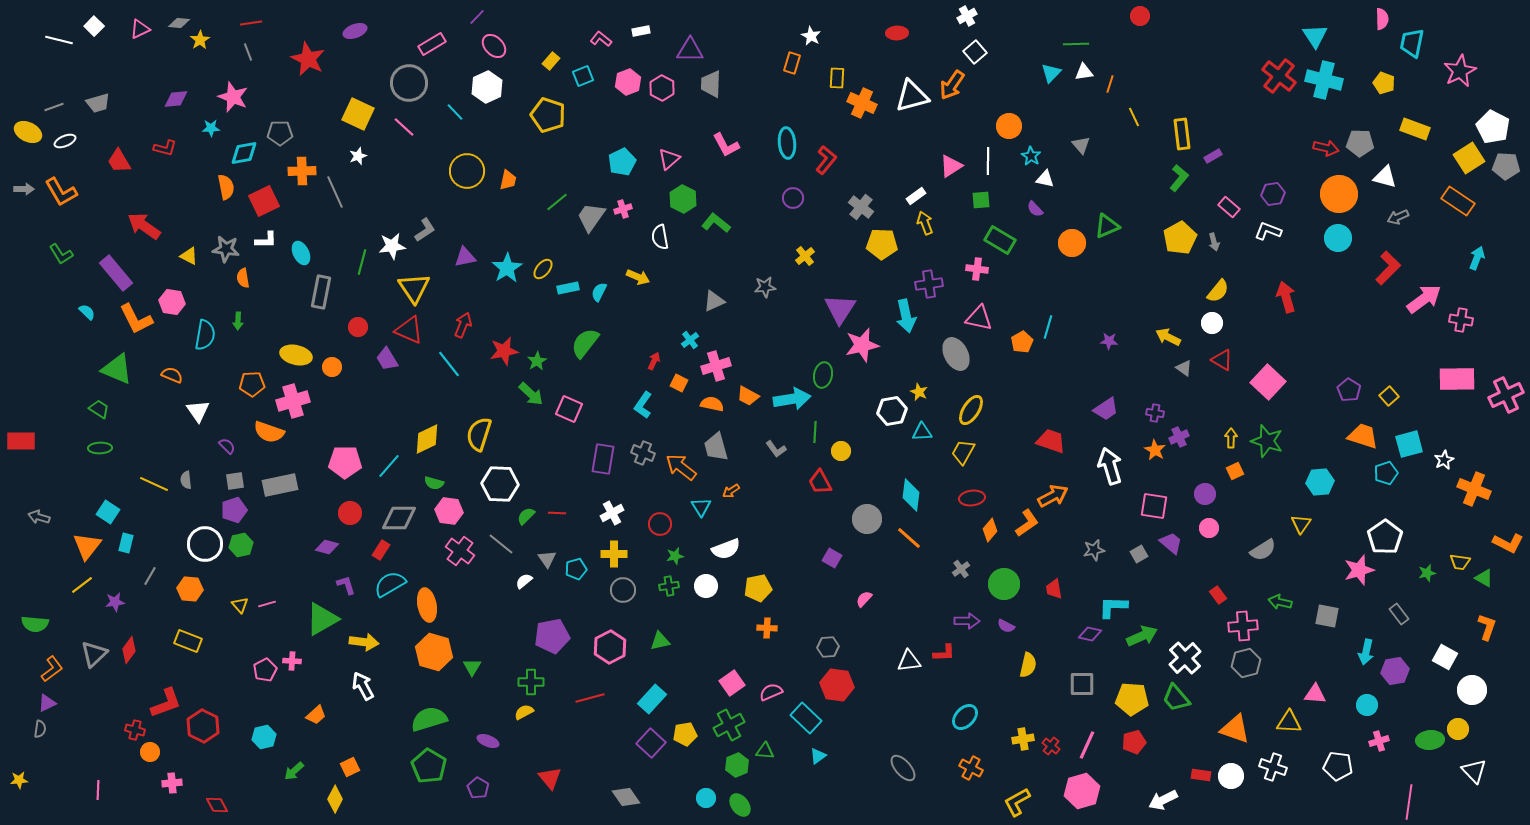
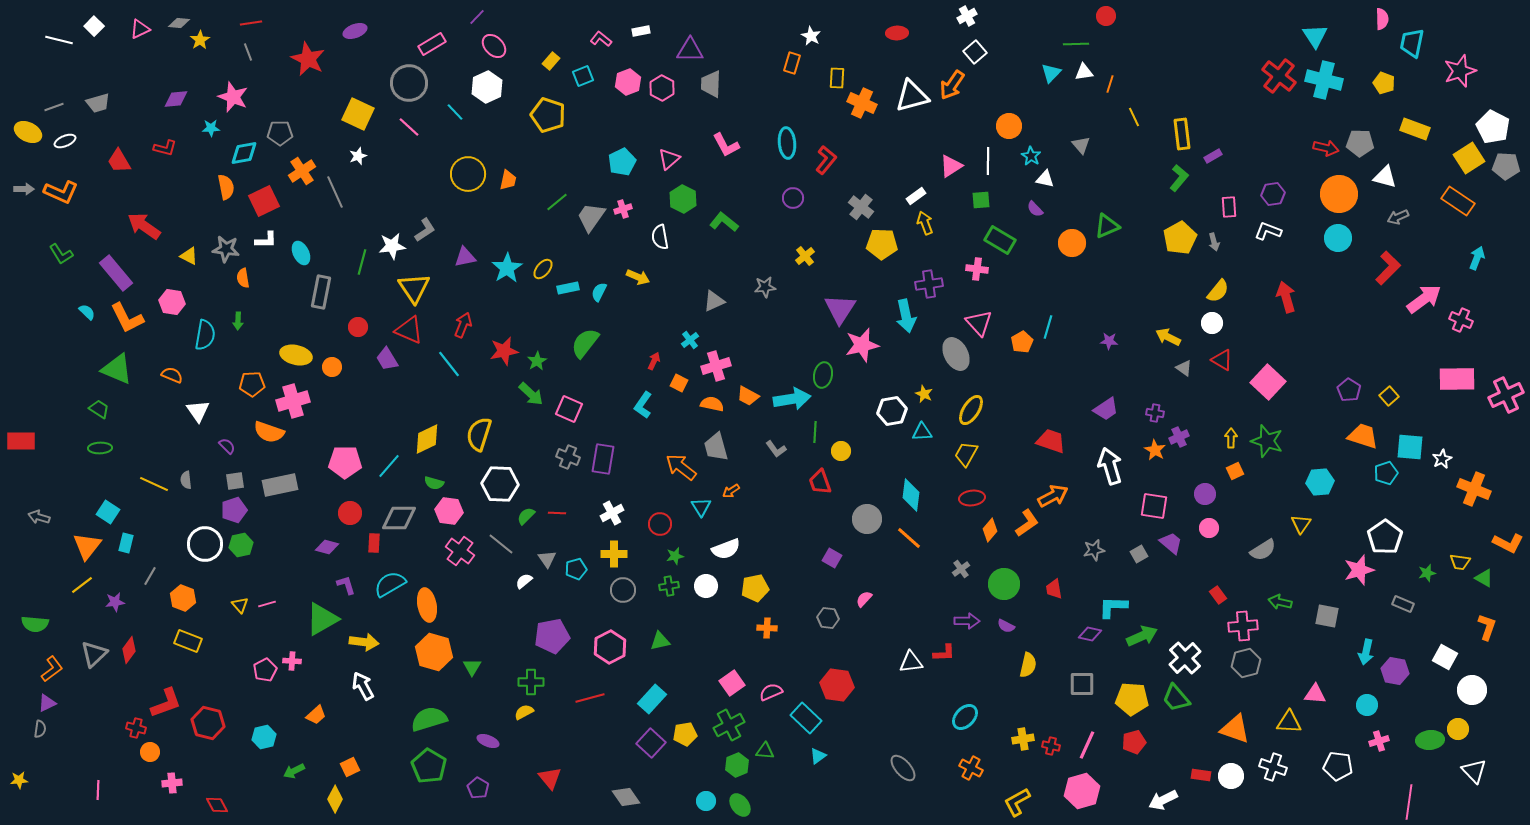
red circle at (1140, 16): moved 34 px left
pink star at (1460, 71): rotated 8 degrees clockwise
pink line at (404, 127): moved 5 px right
orange cross at (302, 171): rotated 32 degrees counterclockwise
yellow circle at (467, 171): moved 1 px right, 3 px down
orange L-shape at (61, 192): rotated 36 degrees counterclockwise
pink rectangle at (1229, 207): rotated 45 degrees clockwise
green L-shape at (716, 223): moved 8 px right, 1 px up
pink triangle at (979, 318): moved 5 px down; rotated 36 degrees clockwise
orange L-shape at (136, 319): moved 9 px left, 1 px up
pink cross at (1461, 320): rotated 15 degrees clockwise
yellow star at (919, 392): moved 5 px right, 2 px down
cyan square at (1409, 444): moved 1 px right, 3 px down; rotated 20 degrees clockwise
yellow trapezoid at (963, 452): moved 3 px right, 2 px down
gray cross at (643, 453): moved 75 px left, 4 px down
white star at (1444, 460): moved 2 px left, 1 px up
red trapezoid at (820, 482): rotated 8 degrees clockwise
red rectangle at (381, 550): moved 7 px left, 7 px up; rotated 30 degrees counterclockwise
yellow pentagon at (758, 588): moved 3 px left
orange hexagon at (190, 589): moved 7 px left, 9 px down; rotated 15 degrees clockwise
gray rectangle at (1399, 614): moved 4 px right, 10 px up; rotated 30 degrees counterclockwise
gray hexagon at (828, 647): moved 29 px up; rotated 10 degrees clockwise
white triangle at (909, 661): moved 2 px right, 1 px down
purple hexagon at (1395, 671): rotated 20 degrees clockwise
red hexagon at (203, 726): moved 5 px right, 3 px up; rotated 12 degrees counterclockwise
red cross at (135, 730): moved 1 px right, 2 px up
red cross at (1051, 746): rotated 24 degrees counterclockwise
green arrow at (294, 771): rotated 15 degrees clockwise
cyan circle at (706, 798): moved 3 px down
